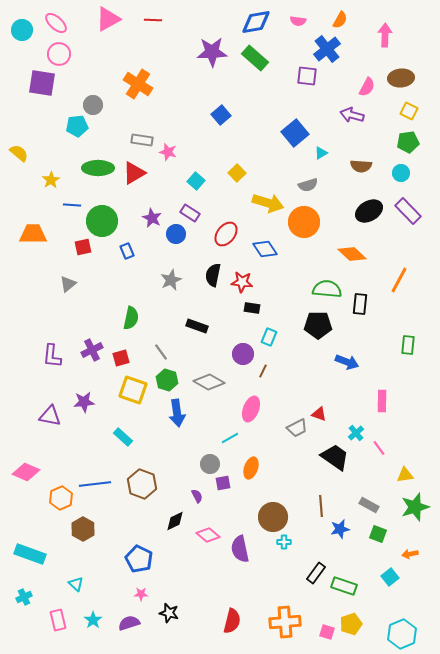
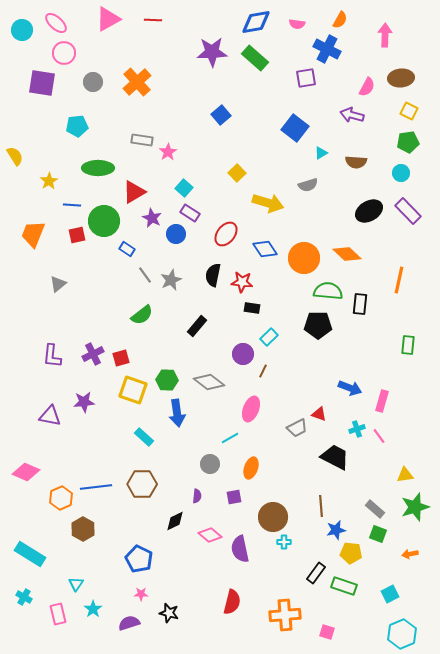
pink semicircle at (298, 21): moved 1 px left, 3 px down
blue cross at (327, 49): rotated 24 degrees counterclockwise
pink circle at (59, 54): moved 5 px right, 1 px up
purple square at (307, 76): moved 1 px left, 2 px down; rotated 15 degrees counterclockwise
orange cross at (138, 84): moved 1 px left, 2 px up; rotated 16 degrees clockwise
gray circle at (93, 105): moved 23 px up
blue square at (295, 133): moved 5 px up; rotated 12 degrees counterclockwise
pink star at (168, 152): rotated 24 degrees clockwise
yellow semicircle at (19, 153): moved 4 px left, 3 px down; rotated 18 degrees clockwise
brown semicircle at (361, 166): moved 5 px left, 4 px up
red triangle at (134, 173): moved 19 px down
yellow star at (51, 180): moved 2 px left, 1 px down
cyan square at (196, 181): moved 12 px left, 7 px down
green circle at (102, 221): moved 2 px right
orange circle at (304, 222): moved 36 px down
orange trapezoid at (33, 234): rotated 68 degrees counterclockwise
red square at (83, 247): moved 6 px left, 12 px up
blue rectangle at (127, 251): moved 2 px up; rotated 35 degrees counterclockwise
orange diamond at (352, 254): moved 5 px left
orange line at (399, 280): rotated 16 degrees counterclockwise
gray triangle at (68, 284): moved 10 px left
green semicircle at (327, 289): moved 1 px right, 2 px down
green semicircle at (131, 318): moved 11 px right, 3 px up; rotated 40 degrees clockwise
black rectangle at (197, 326): rotated 70 degrees counterclockwise
cyan rectangle at (269, 337): rotated 24 degrees clockwise
purple cross at (92, 350): moved 1 px right, 4 px down
gray line at (161, 352): moved 16 px left, 77 px up
blue arrow at (347, 362): moved 3 px right, 26 px down
green hexagon at (167, 380): rotated 15 degrees counterclockwise
gray diamond at (209, 382): rotated 8 degrees clockwise
pink rectangle at (382, 401): rotated 15 degrees clockwise
cyan cross at (356, 433): moved 1 px right, 4 px up; rotated 21 degrees clockwise
cyan rectangle at (123, 437): moved 21 px right
pink line at (379, 448): moved 12 px up
black trapezoid at (335, 457): rotated 8 degrees counterclockwise
purple square at (223, 483): moved 11 px right, 14 px down
blue line at (95, 484): moved 1 px right, 3 px down
brown hexagon at (142, 484): rotated 20 degrees counterclockwise
purple semicircle at (197, 496): rotated 32 degrees clockwise
gray rectangle at (369, 505): moved 6 px right, 4 px down; rotated 12 degrees clockwise
blue star at (340, 529): moved 4 px left, 1 px down
pink diamond at (208, 535): moved 2 px right
cyan rectangle at (30, 554): rotated 12 degrees clockwise
cyan square at (390, 577): moved 17 px down; rotated 12 degrees clockwise
cyan triangle at (76, 584): rotated 21 degrees clockwise
cyan cross at (24, 597): rotated 35 degrees counterclockwise
pink rectangle at (58, 620): moved 6 px up
cyan star at (93, 620): moved 11 px up
red semicircle at (232, 621): moved 19 px up
orange cross at (285, 622): moved 7 px up
yellow pentagon at (351, 624): moved 71 px up; rotated 25 degrees clockwise
